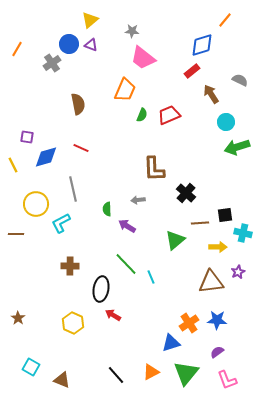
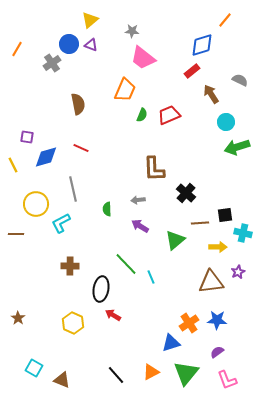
purple arrow at (127, 226): moved 13 px right
cyan square at (31, 367): moved 3 px right, 1 px down
